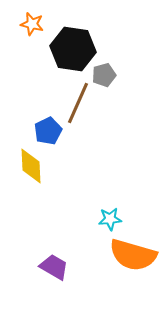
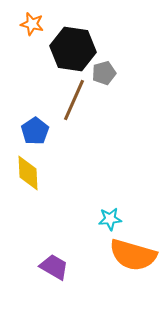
gray pentagon: moved 2 px up
brown line: moved 4 px left, 3 px up
blue pentagon: moved 13 px left; rotated 8 degrees counterclockwise
yellow diamond: moved 3 px left, 7 px down
